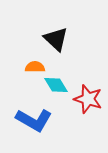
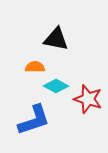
black triangle: rotated 32 degrees counterclockwise
cyan diamond: moved 1 px down; rotated 30 degrees counterclockwise
blue L-shape: rotated 48 degrees counterclockwise
